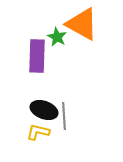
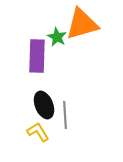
orange triangle: rotated 45 degrees counterclockwise
black ellipse: moved 5 px up; rotated 48 degrees clockwise
gray line: moved 1 px right, 1 px up
yellow L-shape: rotated 45 degrees clockwise
